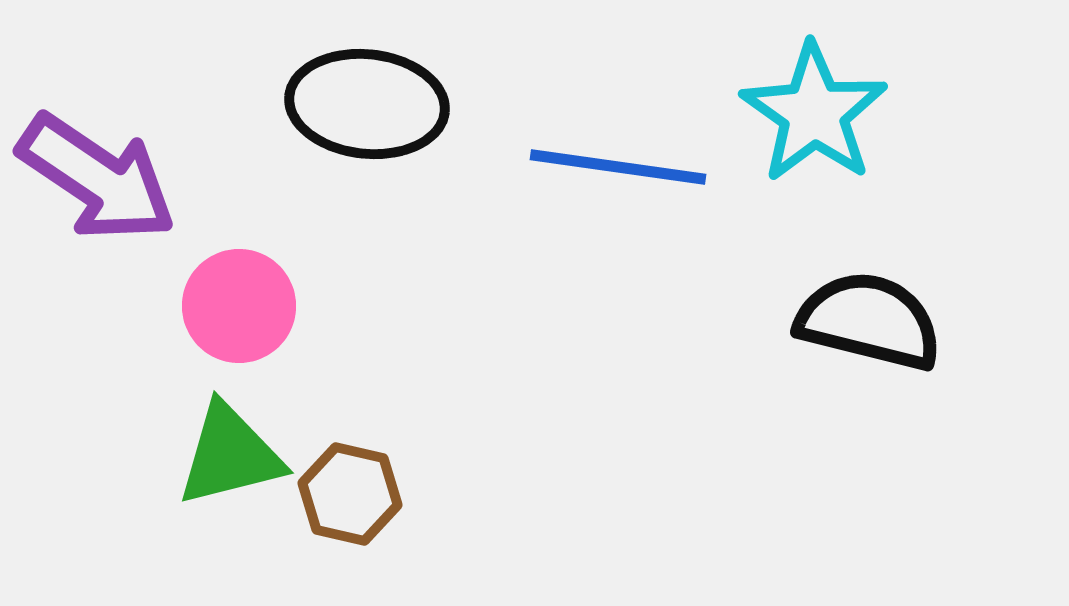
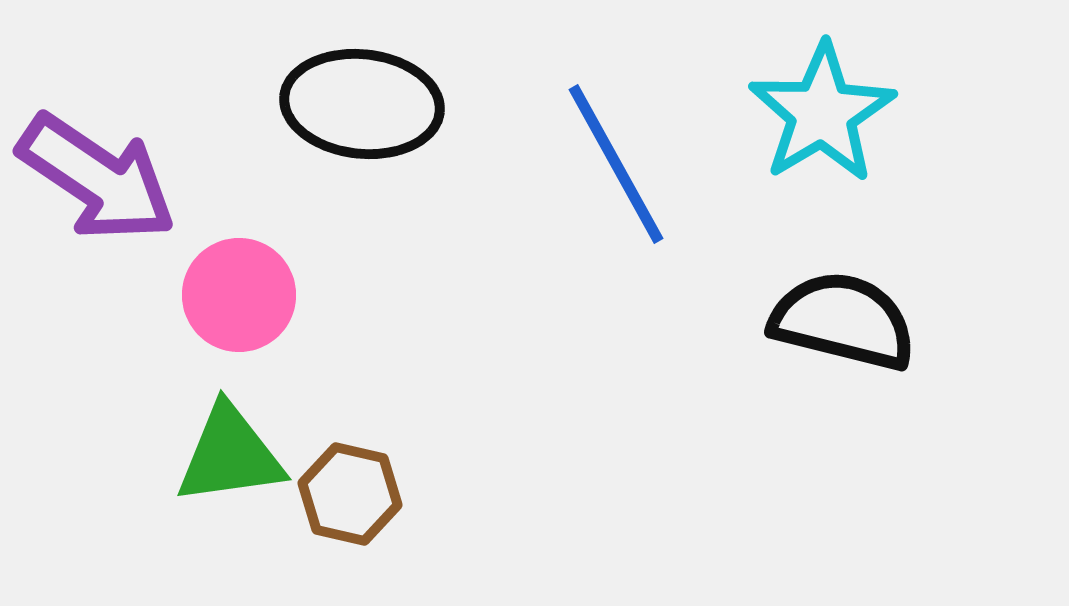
black ellipse: moved 5 px left
cyan star: moved 8 px right; rotated 6 degrees clockwise
blue line: moved 2 px left, 3 px up; rotated 53 degrees clockwise
pink circle: moved 11 px up
black semicircle: moved 26 px left
green triangle: rotated 6 degrees clockwise
